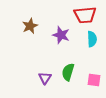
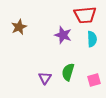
brown star: moved 11 px left, 1 px down
purple star: moved 2 px right
pink square: rotated 24 degrees counterclockwise
